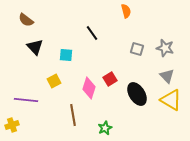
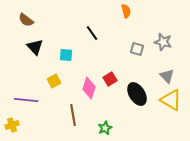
gray star: moved 2 px left, 6 px up
